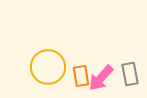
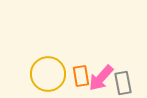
yellow circle: moved 7 px down
gray rectangle: moved 7 px left, 9 px down
